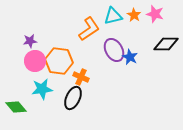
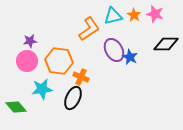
pink circle: moved 8 px left
